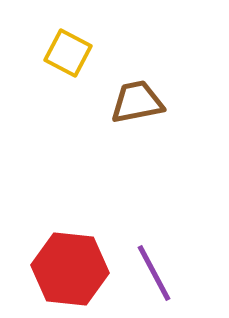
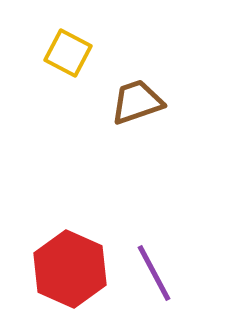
brown trapezoid: rotated 8 degrees counterclockwise
red hexagon: rotated 18 degrees clockwise
